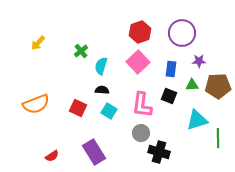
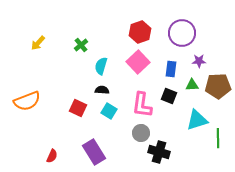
green cross: moved 6 px up
orange semicircle: moved 9 px left, 3 px up
red semicircle: rotated 32 degrees counterclockwise
